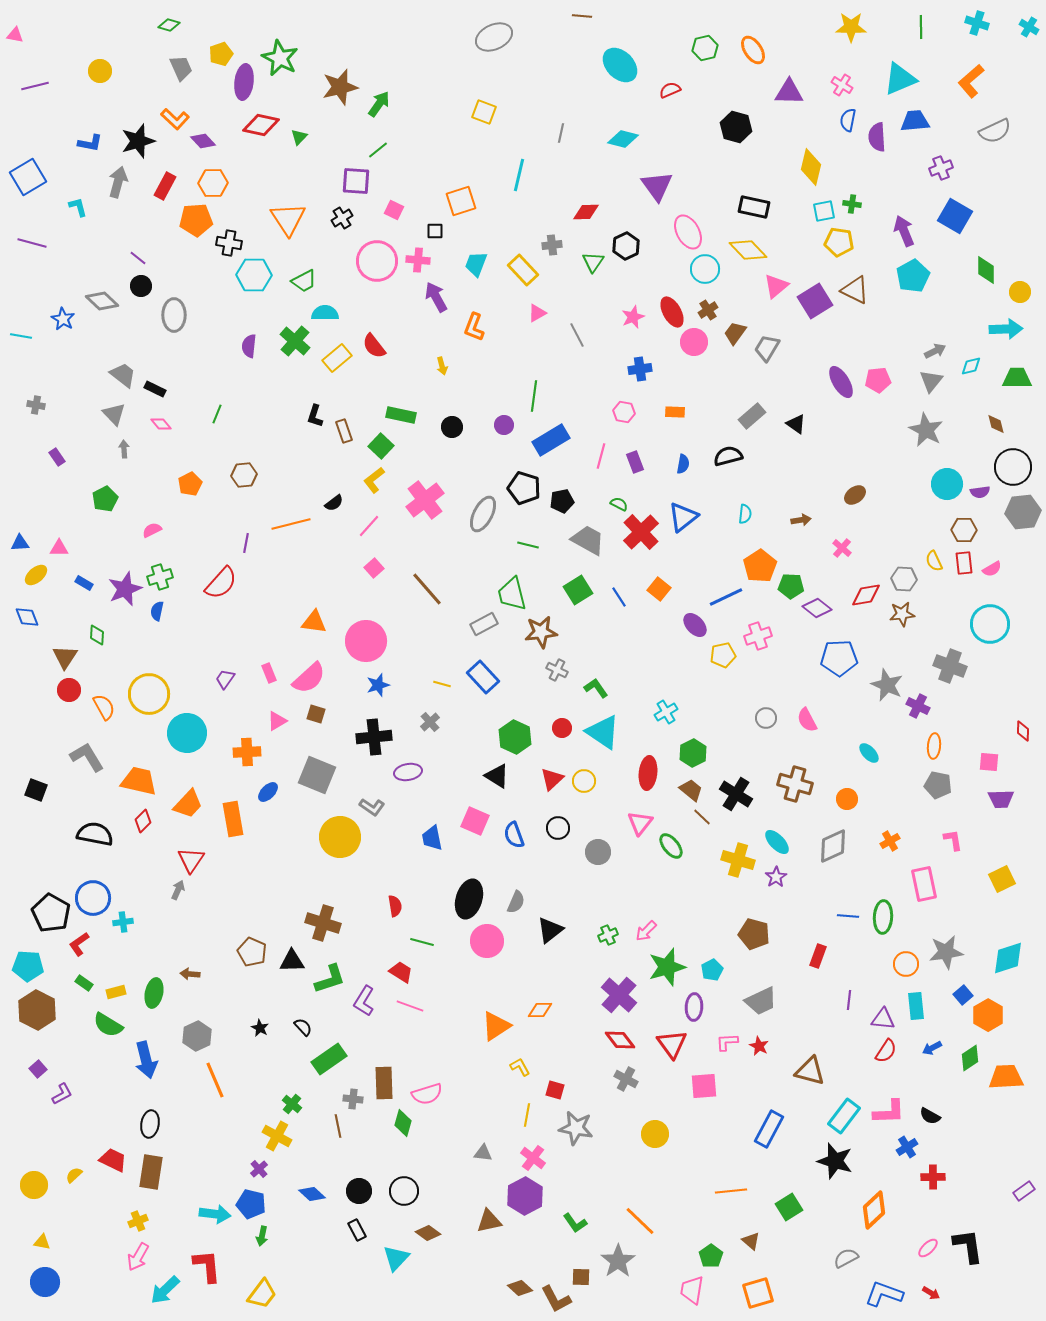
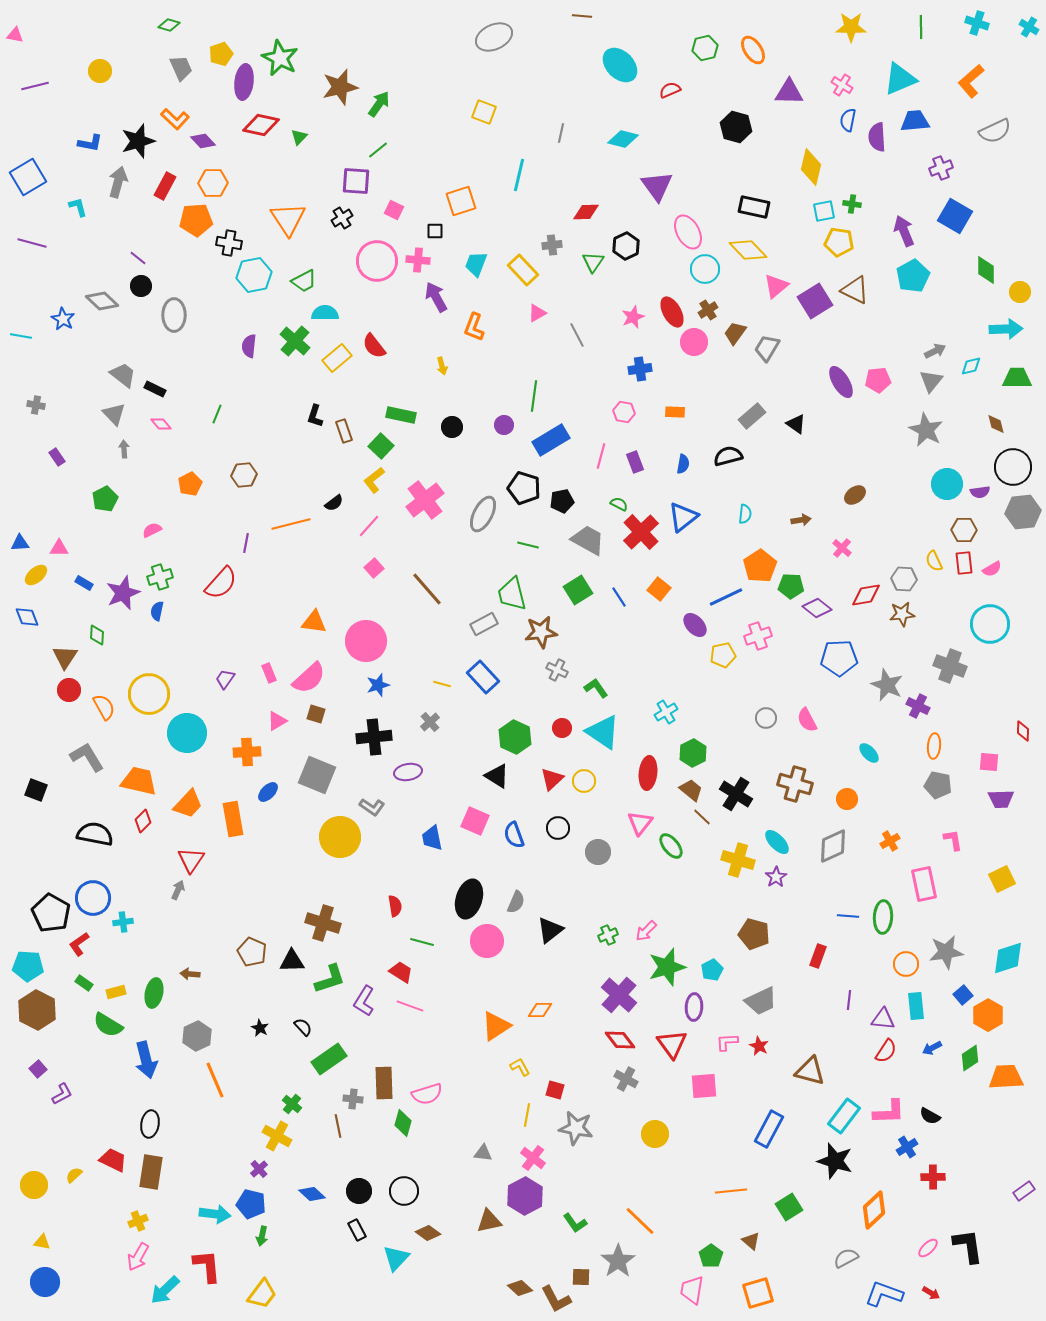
cyan hexagon at (254, 275): rotated 12 degrees counterclockwise
purple star at (125, 589): moved 2 px left, 4 px down
